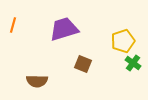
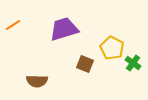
orange line: rotated 42 degrees clockwise
yellow pentagon: moved 11 px left, 7 px down; rotated 25 degrees counterclockwise
brown square: moved 2 px right
